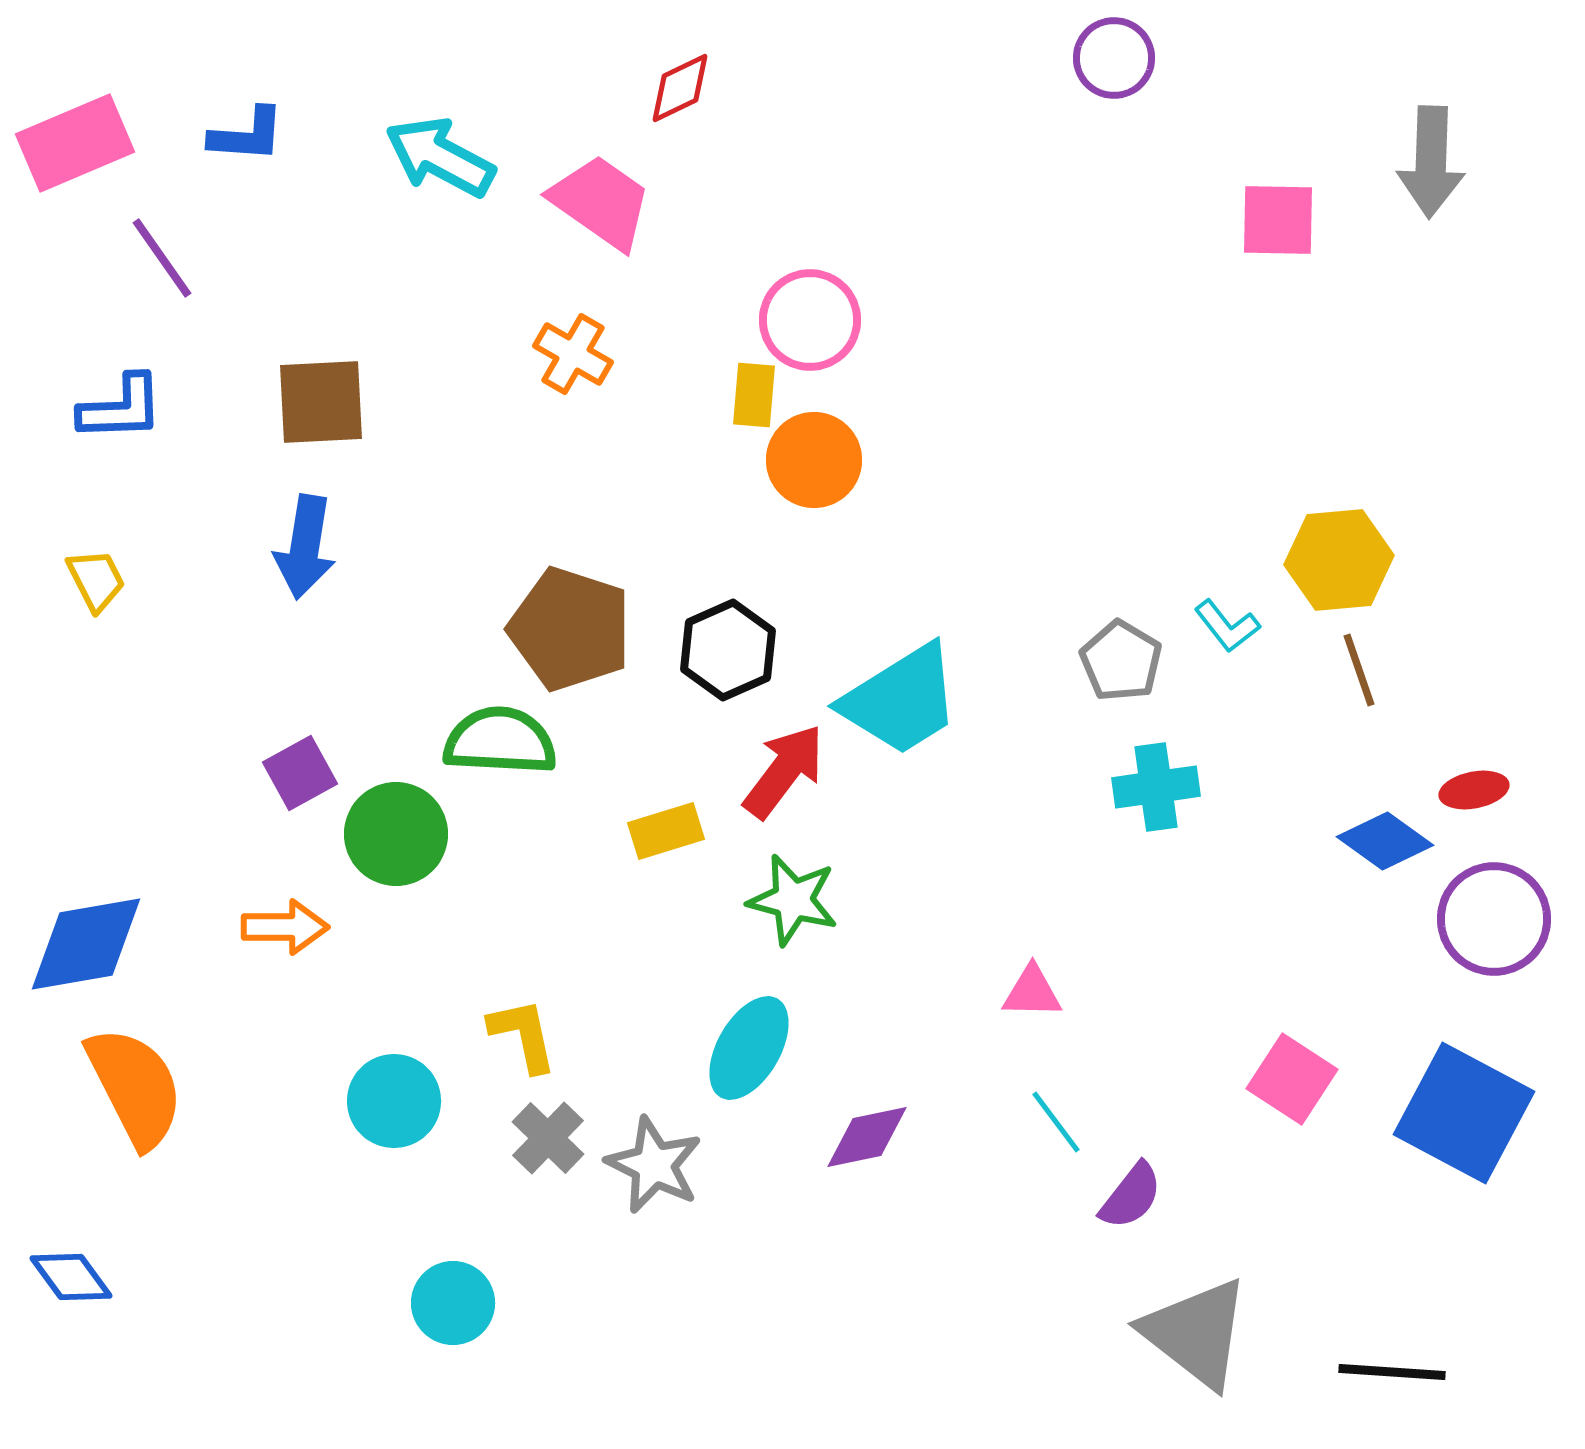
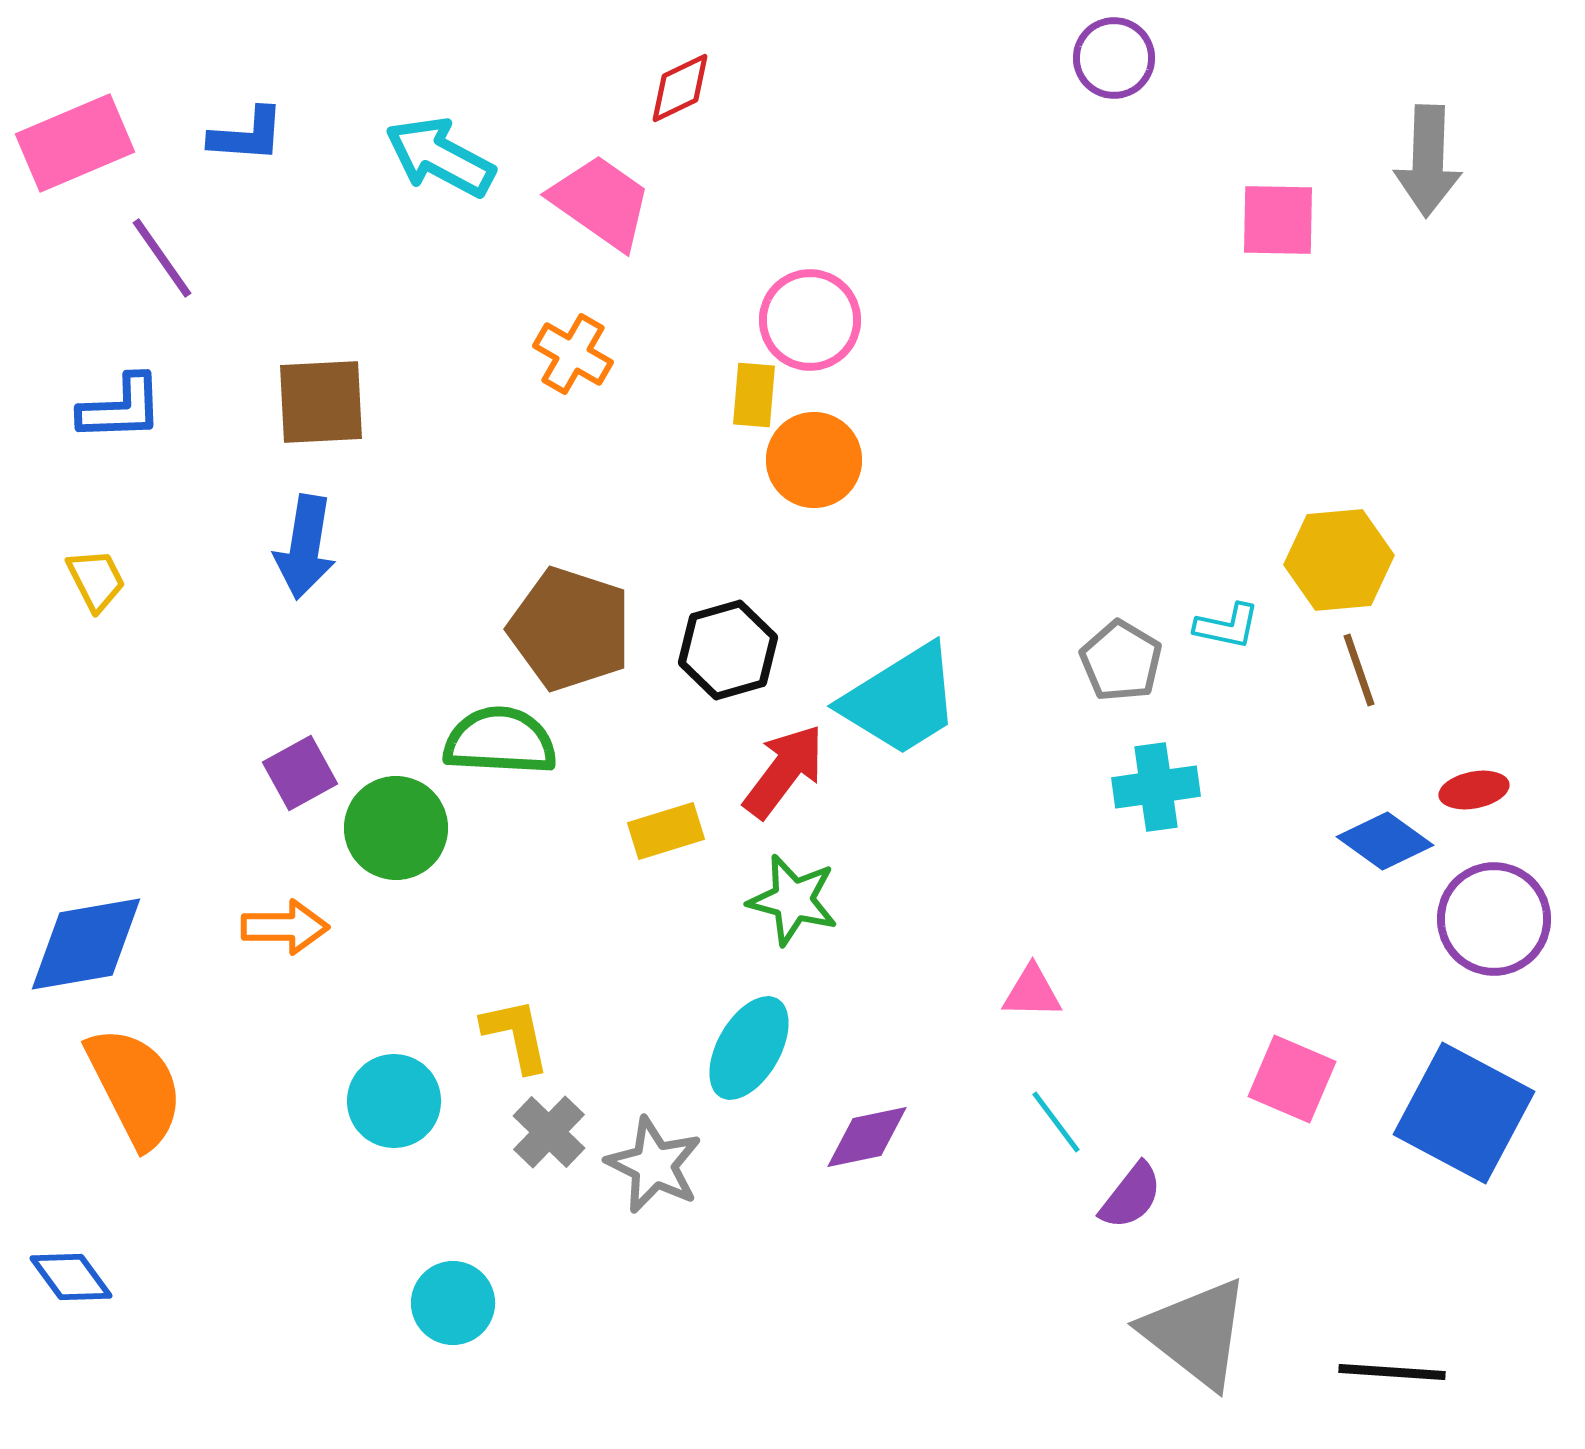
gray arrow at (1431, 162): moved 3 px left, 1 px up
cyan L-shape at (1227, 626): rotated 40 degrees counterclockwise
black hexagon at (728, 650): rotated 8 degrees clockwise
green circle at (396, 834): moved 6 px up
yellow L-shape at (523, 1035): moved 7 px left
pink square at (1292, 1079): rotated 10 degrees counterclockwise
gray cross at (548, 1138): moved 1 px right, 6 px up
